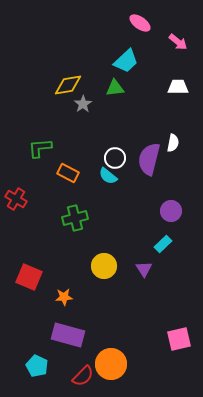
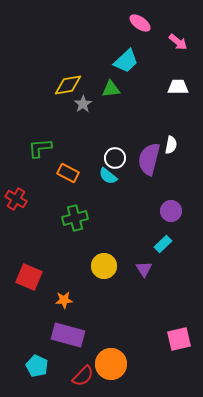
green triangle: moved 4 px left, 1 px down
white semicircle: moved 2 px left, 2 px down
orange star: moved 3 px down
